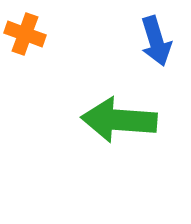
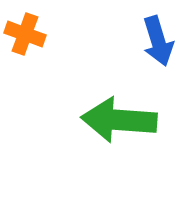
blue arrow: moved 2 px right
